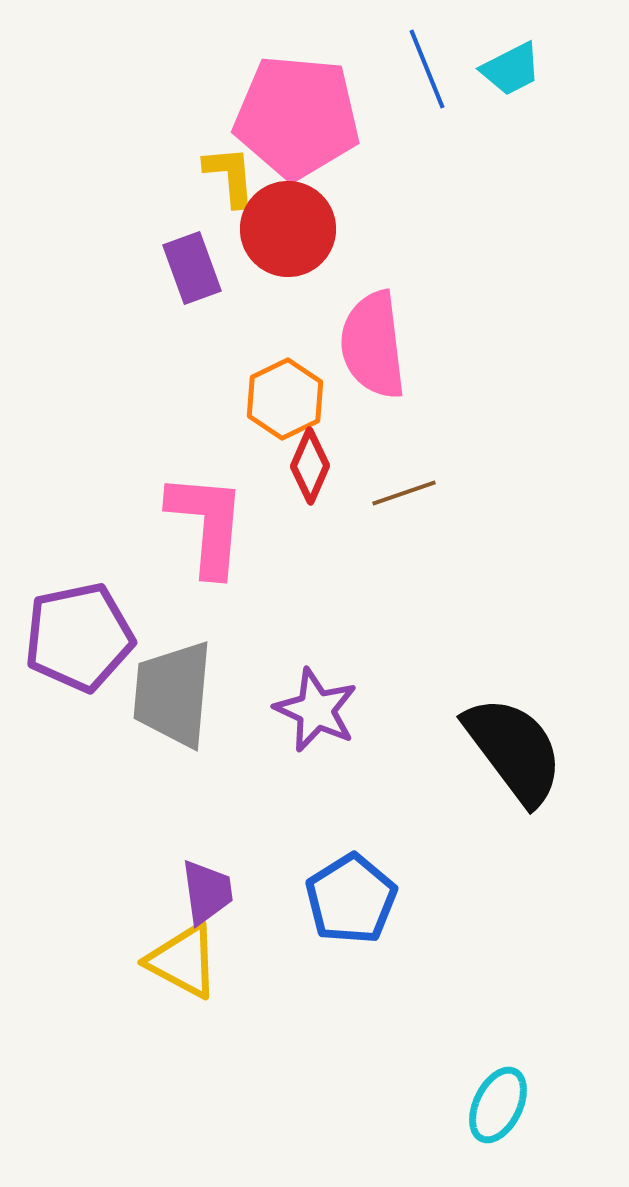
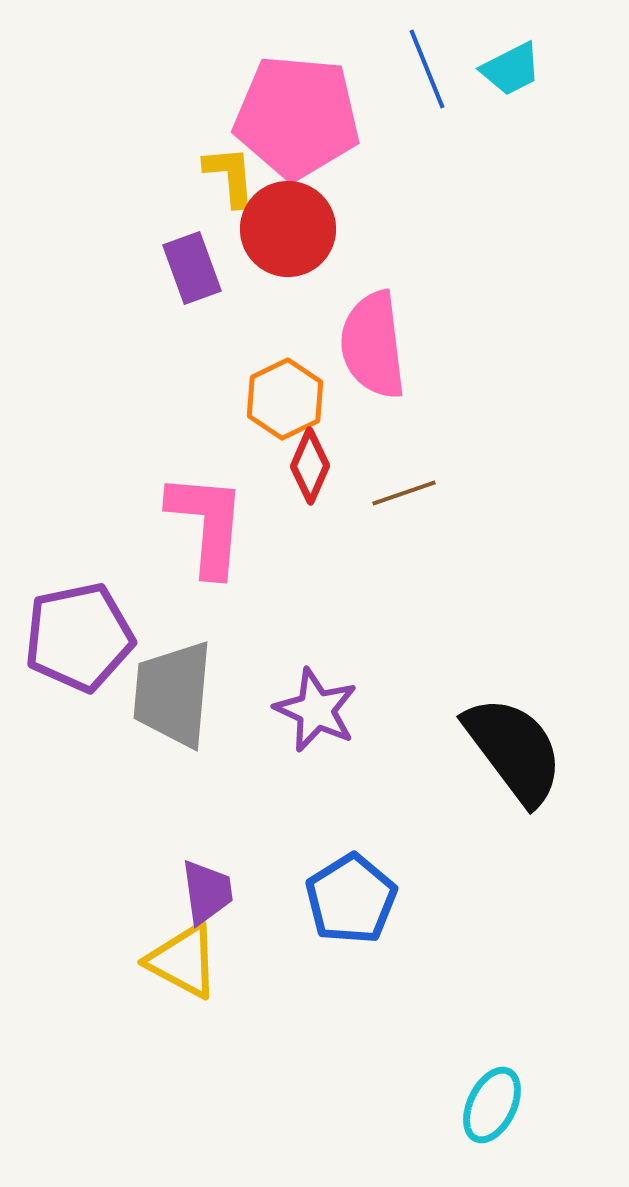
cyan ellipse: moved 6 px left
